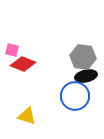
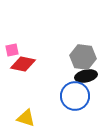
pink square: rotated 24 degrees counterclockwise
red diamond: rotated 10 degrees counterclockwise
yellow triangle: moved 1 px left, 2 px down
